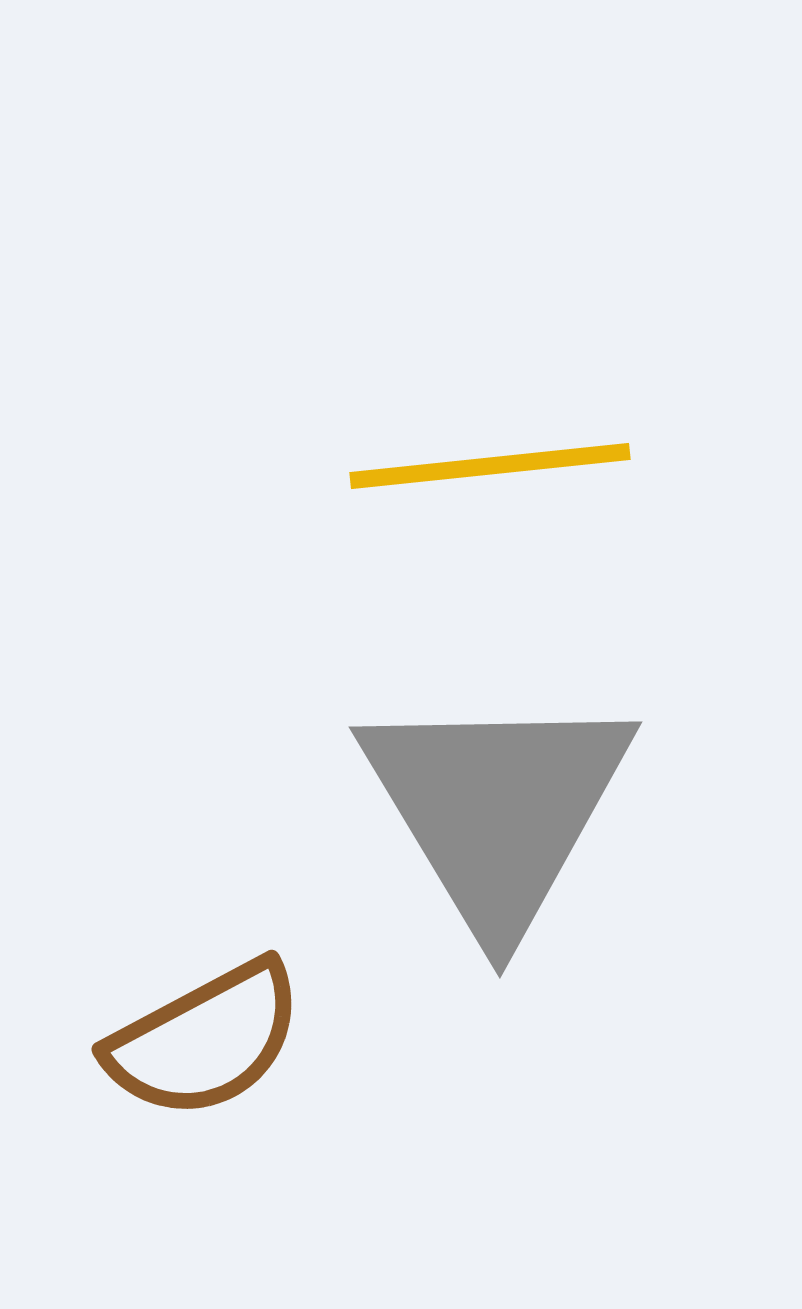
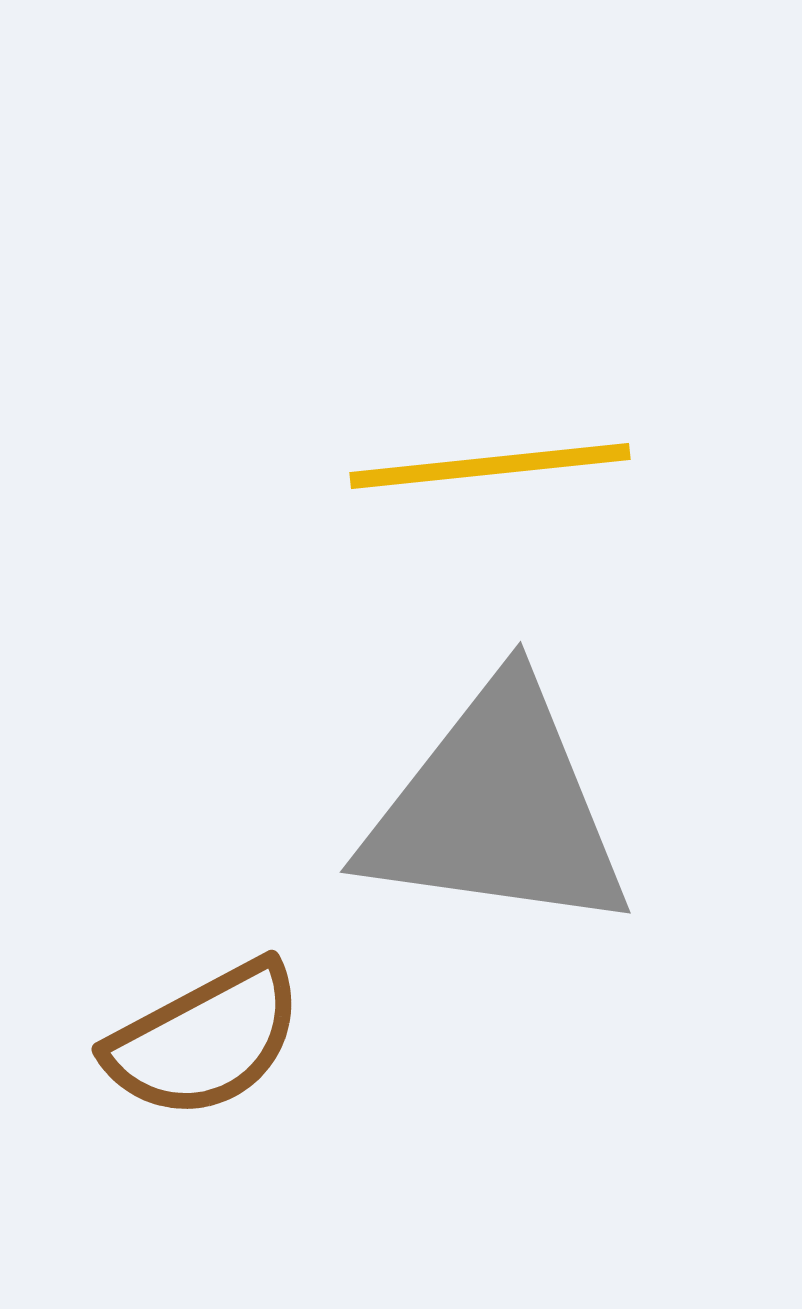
gray triangle: rotated 51 degrees counterclockwise
